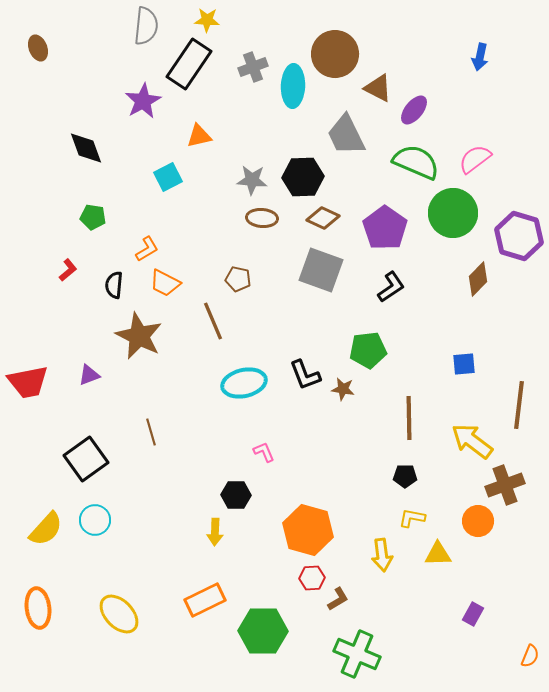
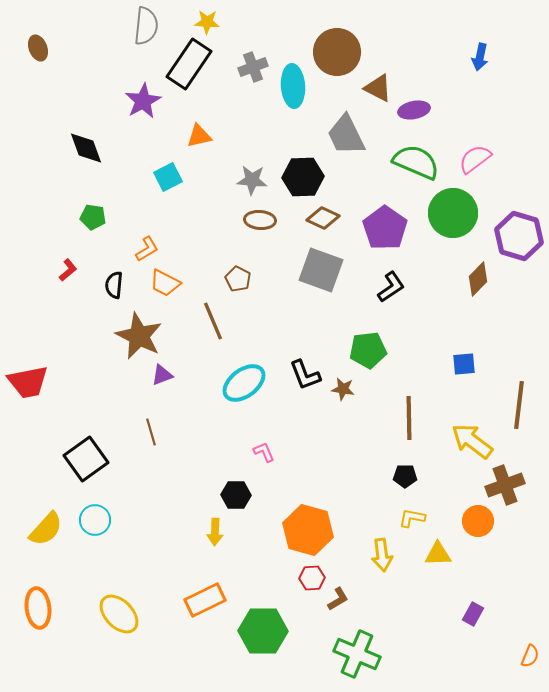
yellow star at (207, 20): moved 2 px down
brown circle at (335, 54): moved 2 px right, 2 px up
cyan ellipse at (293, 86): rotated 6 degrees counterclockwise
purple ellipse at (414, 110): rotated 40 degrees clockwise
brown ellipse at (262, 218): moved 2 px left, 2 px down
brown pentagon at (238, 279): rotated 15 degrees clockwise
purple triangle at (89, 375): moved 73 px right
cyan ellipse at (244, 383): rotated 24 degrees counterclockwise
